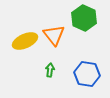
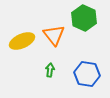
yellow ellipse: moved 3 px left
